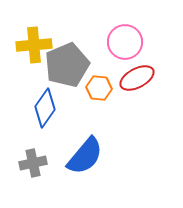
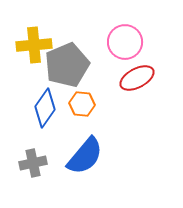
orange hexagon: moved 17 px left, 16 px down
